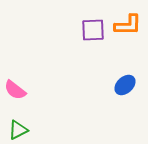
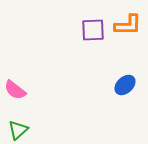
green triangle: rotated 15 degrees counterclockwise
